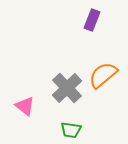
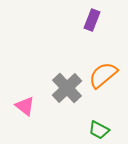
green trapezoid: moved 28 px right; rotated 20 degrees clockwise
